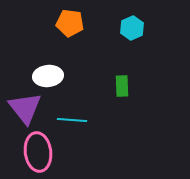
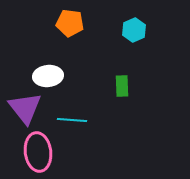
cyan hexagon: moved 2 px right, 2 px down
